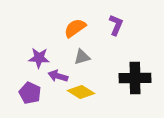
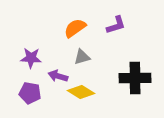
purple L-shape: rotated 50 degrees clockwise
purple star: moved 8 px left
purple pentagon: rotated 15 degrees counterclockwise
